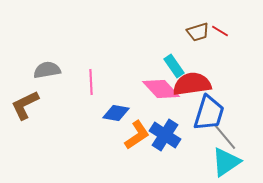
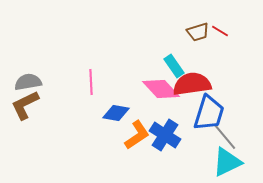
gray semicircle: moved 19 px left, 12 px down
cyan triangle: moved 1 px right; rotated 8 degrees clockwise
